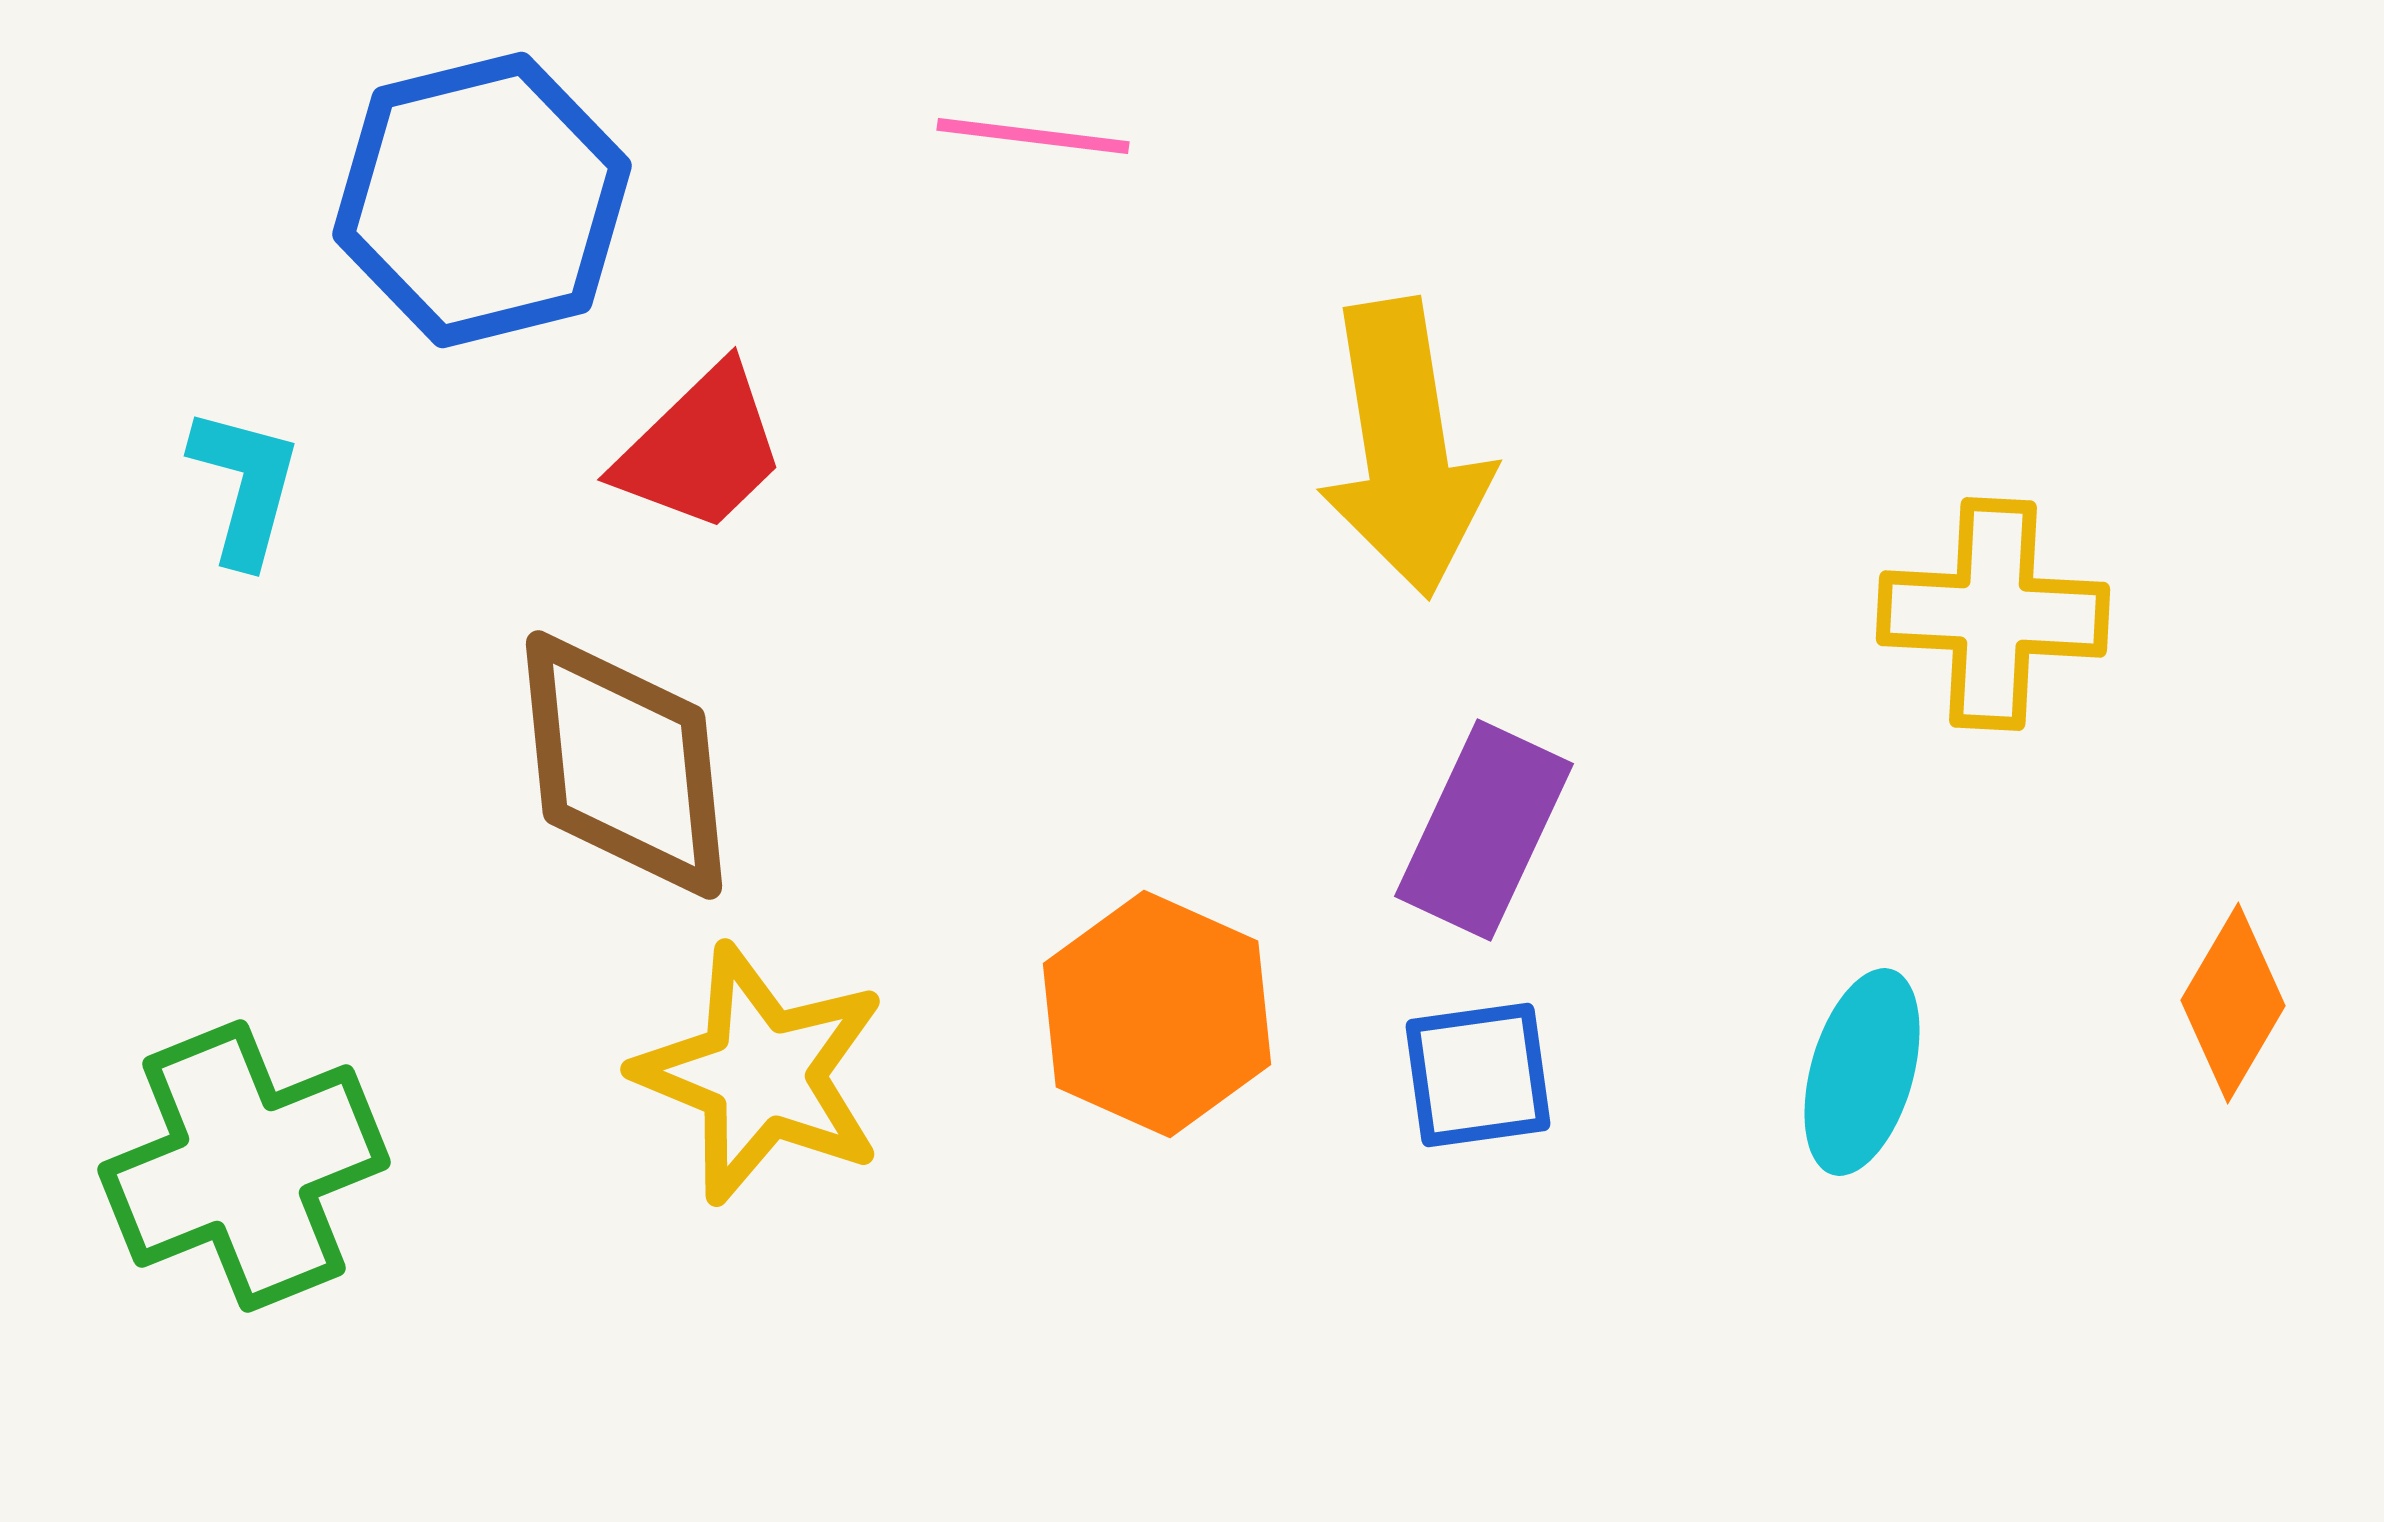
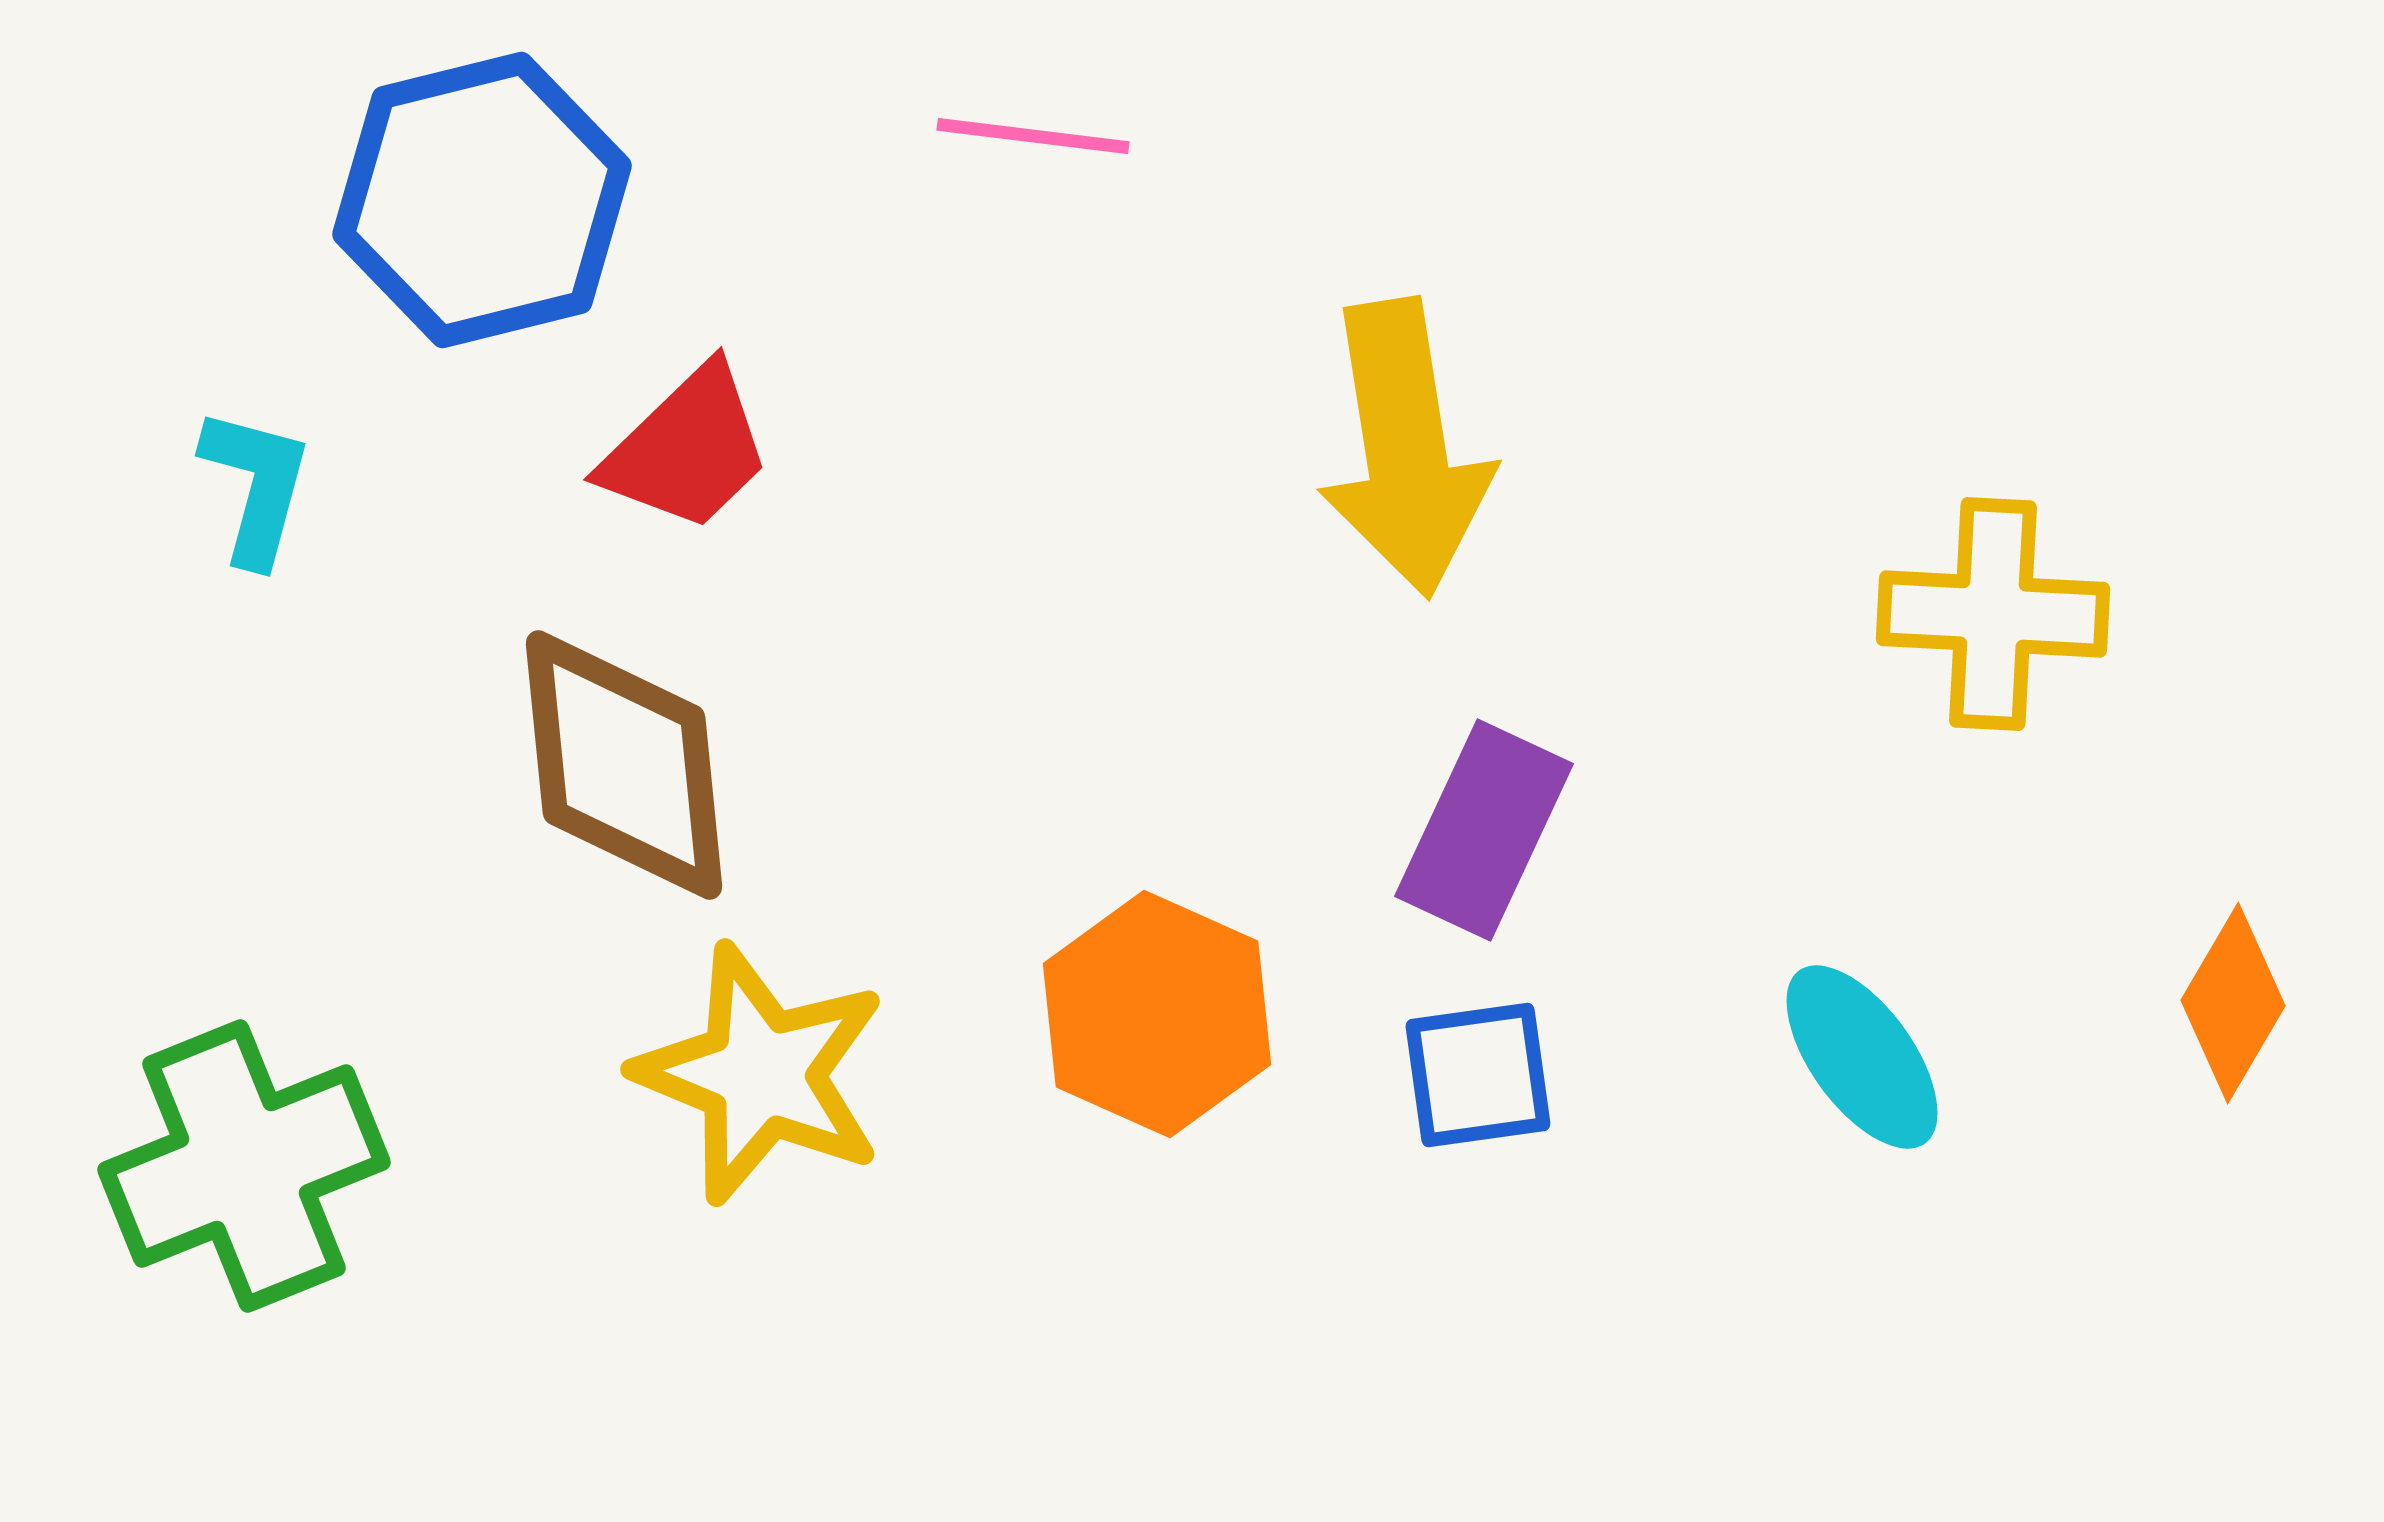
red trapezoid: moved 14 px left
cyan L-shape: moved 11 px right
cyan ellipse: moved 15 px up; rotated 52 degrees counterclockwise
